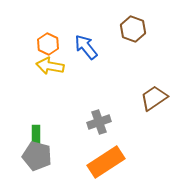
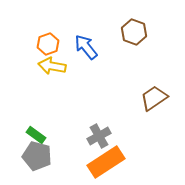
brown hexagon: moved 1 px right, 3 px down
orange hexagon: rotated 15 degrees clockwise
yellow arrow: moved 2 px right
gray cross: moved 14 px down; rotated 10 degrees counterclockwise
green rectangle: rotated 54 degrees counterclockwise
